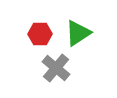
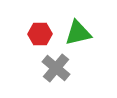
green triangle: rotated 20 degrees clockwise
